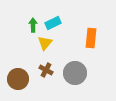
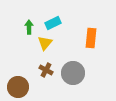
green arrow: moved 4 px left, 2 px down
gray circle: moved 2 px left
brown circle: moved 8 px down
